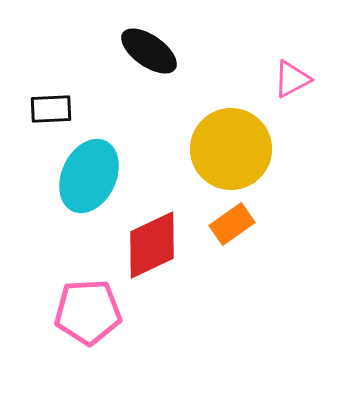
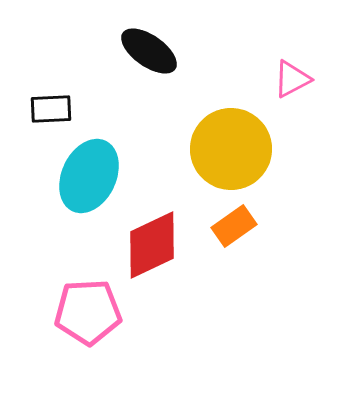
orange rectangle: moved 2 px right, 2 px down
